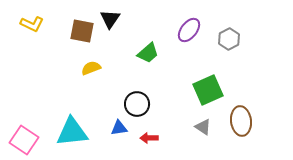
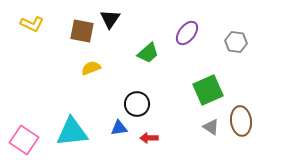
purple ellipse: moved 2 px left, 3 px down
gray hexagon: moved 7 px right, 3 px down; rotated 25 degrees counterclockwise
gray triangle: moved 8 px right
